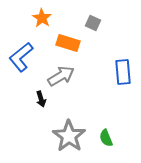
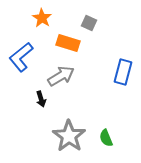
gray square: moved 4 px left
blue rectangle: rotated 20 degrees clockwise
